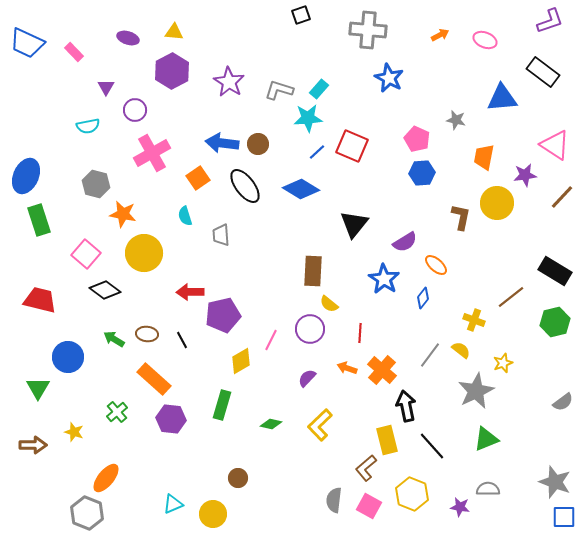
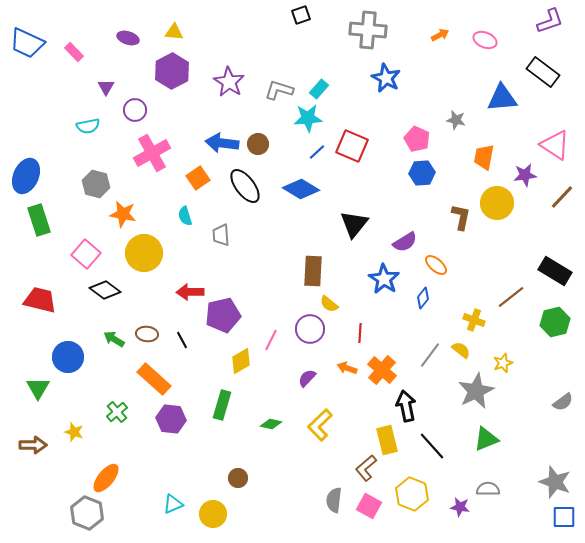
blue star at (389, 78): moved 3 px left
